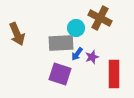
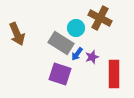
gray rectangle: rotated 35 degrees clockwise
